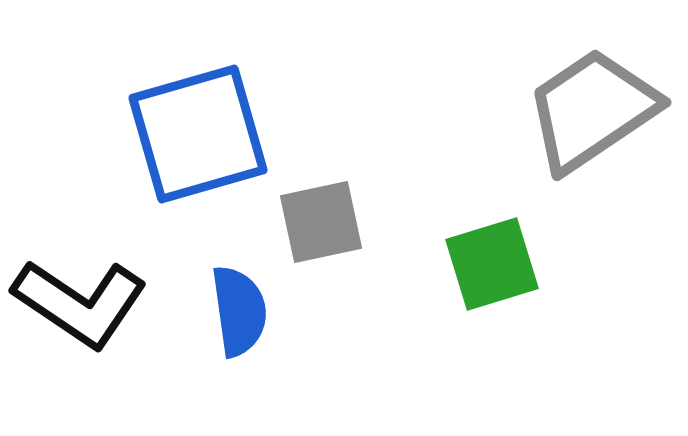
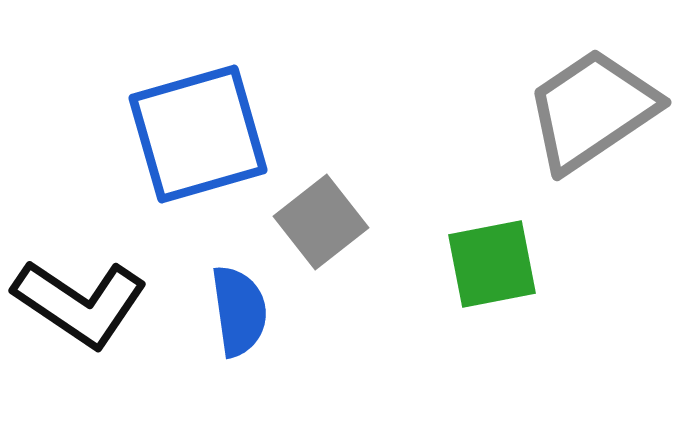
gray square: rotated 26 degrees counterclockwise
green square: rotated 6 degrees clockwise
